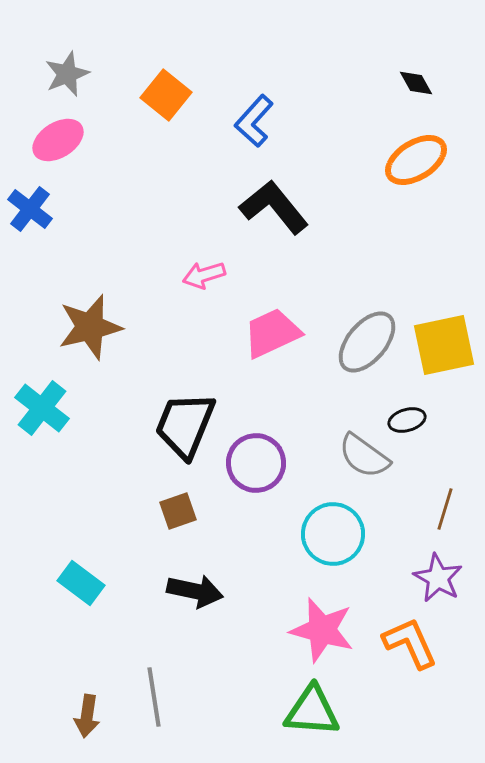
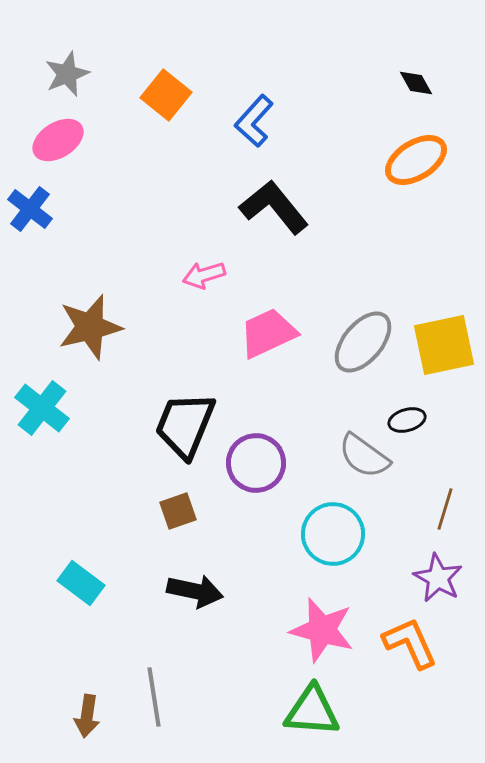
pink trapezoid: moved 4 px left
gray ellipse: moved 4 px left
